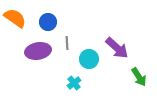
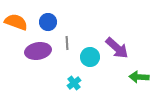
orange semicircle: moved 1 px right, 4 px down; rotated 15 degrees counterclockwise
cyan circle: moved 1 px right, 2 px up
green arrow: rotated 126 degrees clockwise
